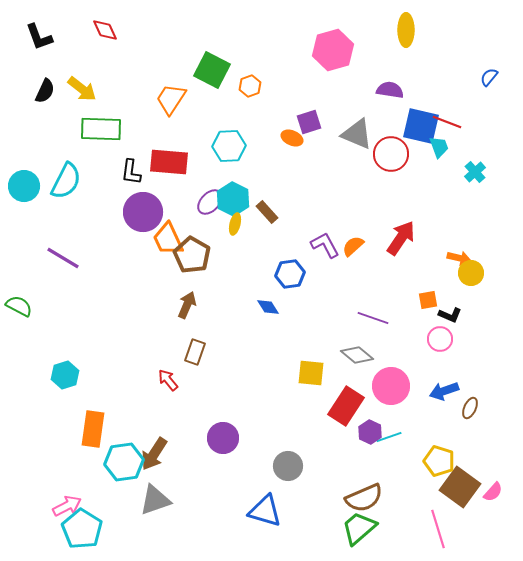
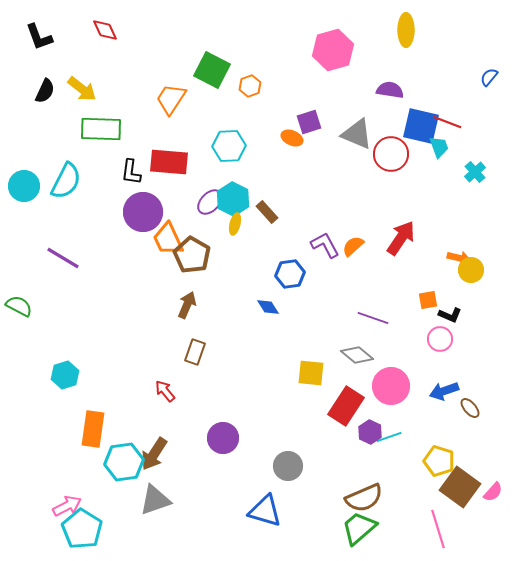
yellow circle at (471, 273): moved 3 px up
red arrow at (168, 380): moved 3 px left, 11 px down
brown ellipse at (470, 408): rotated 65 degrees counterclockwise
